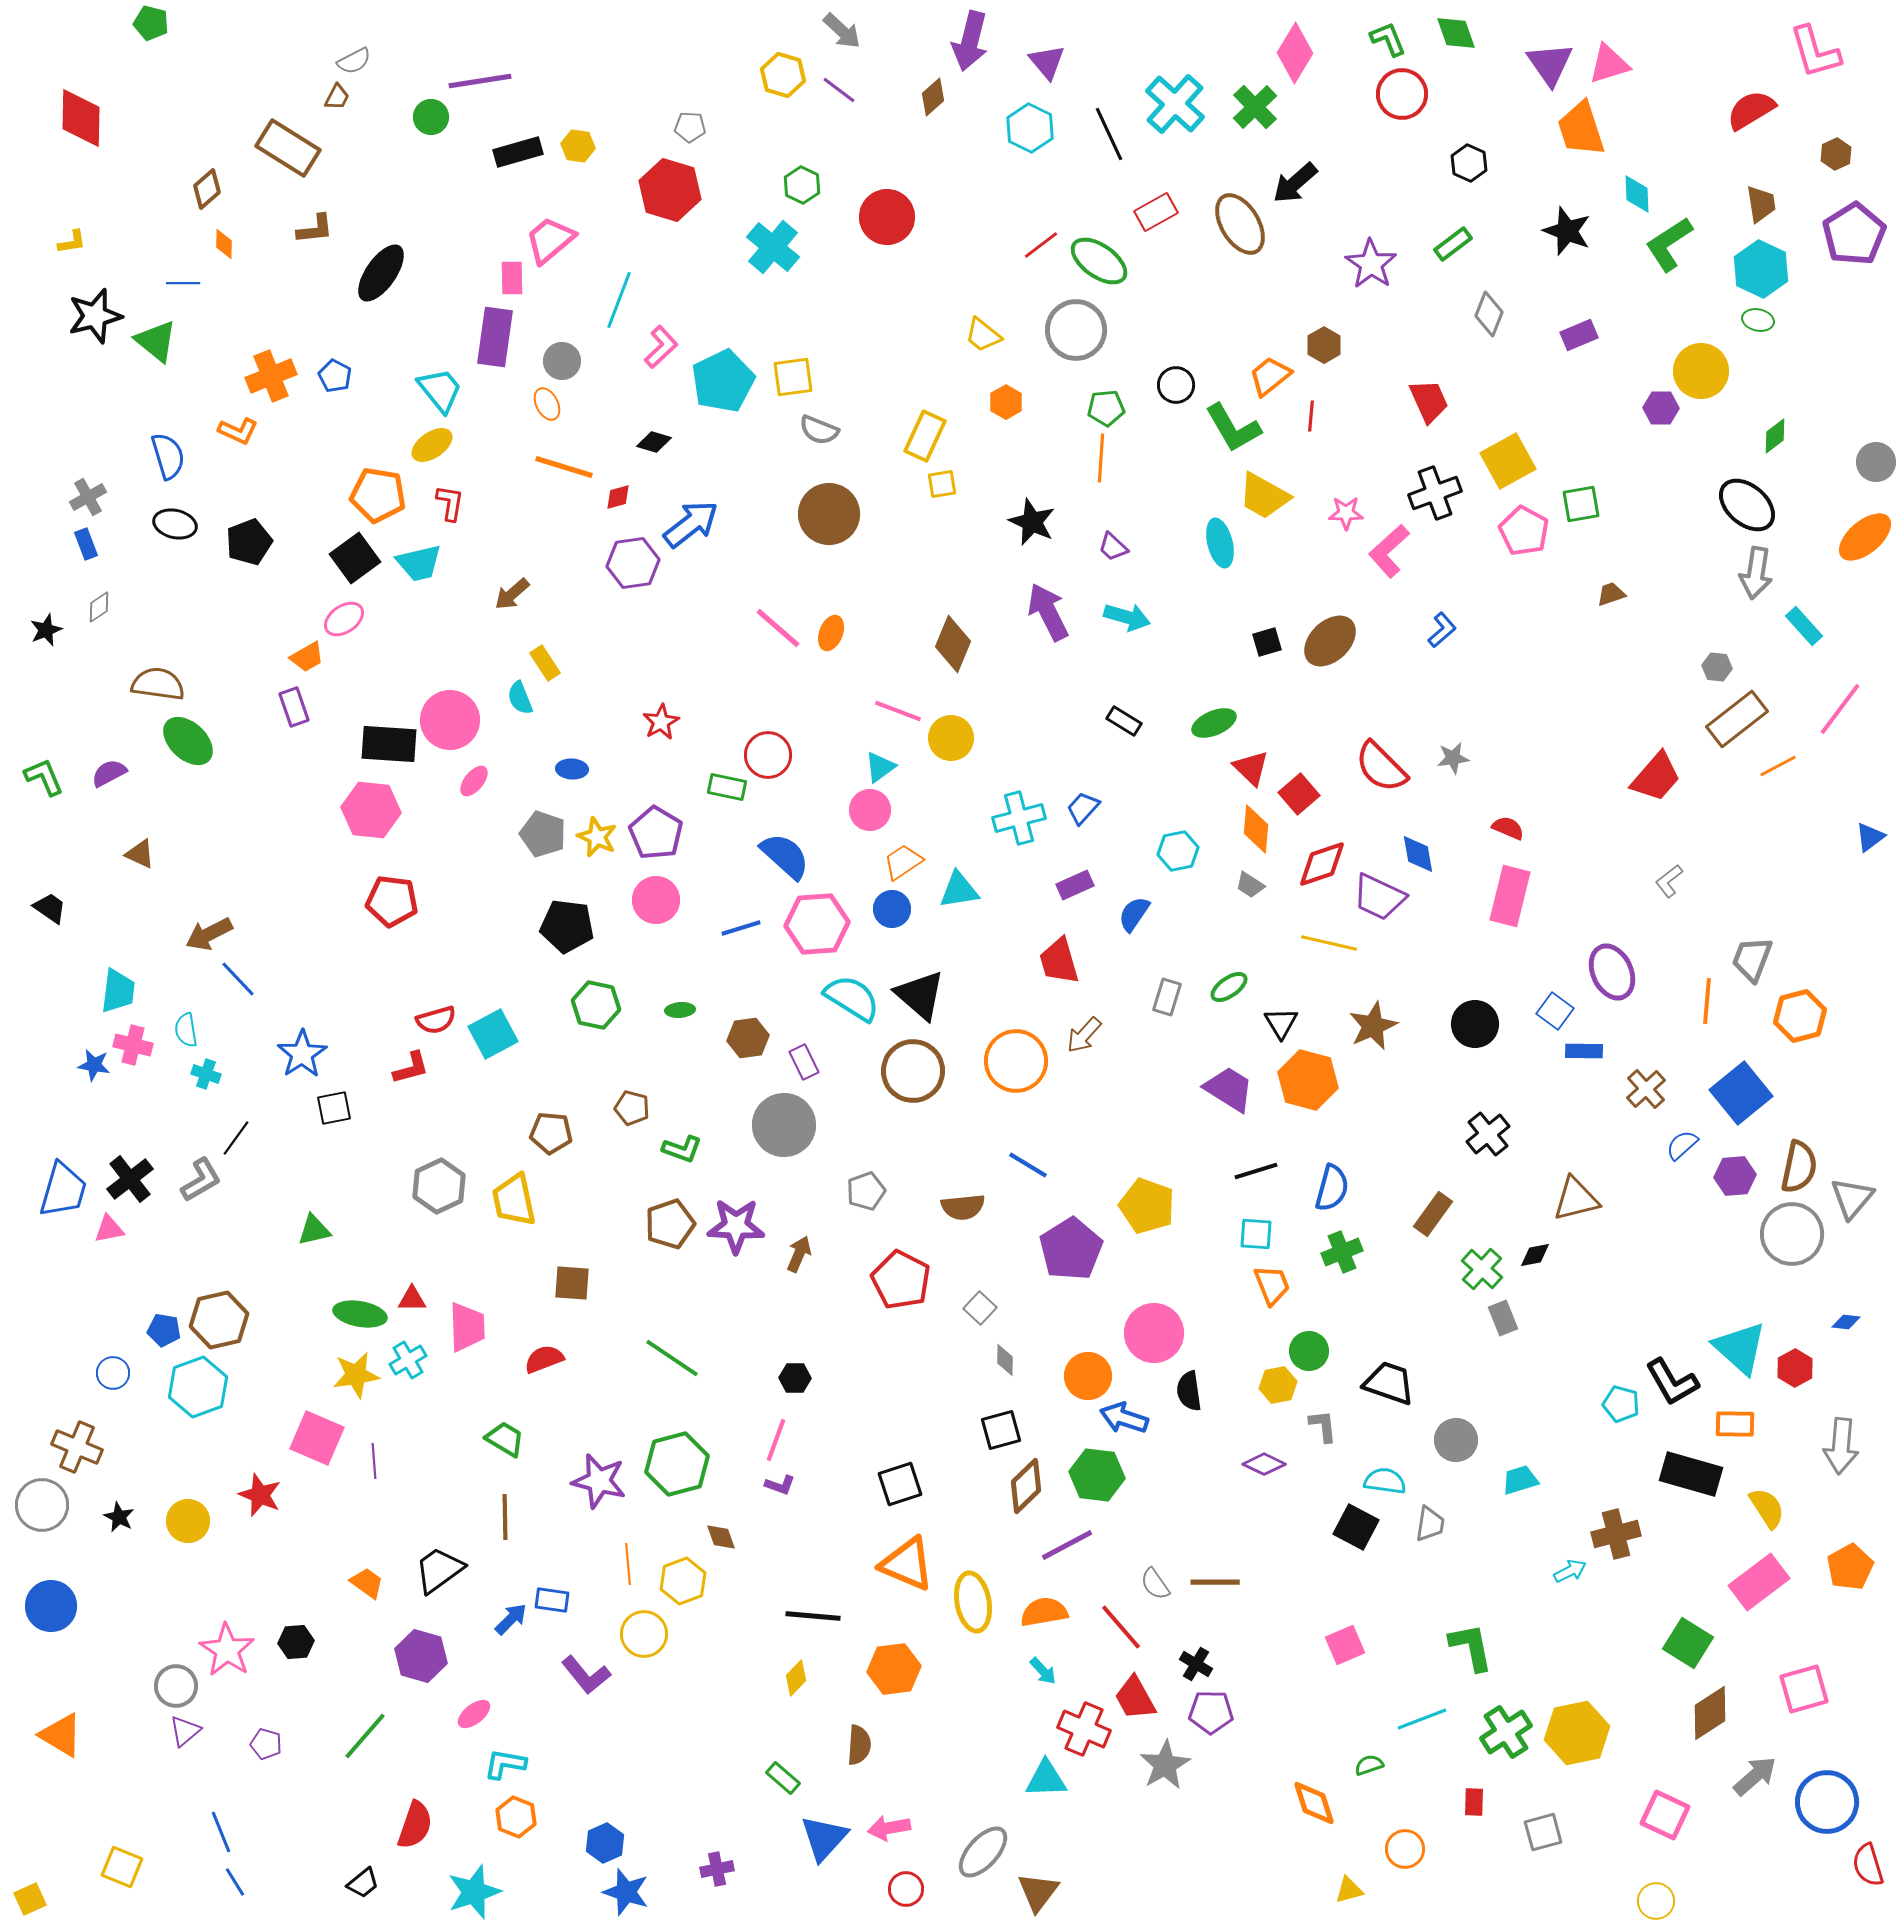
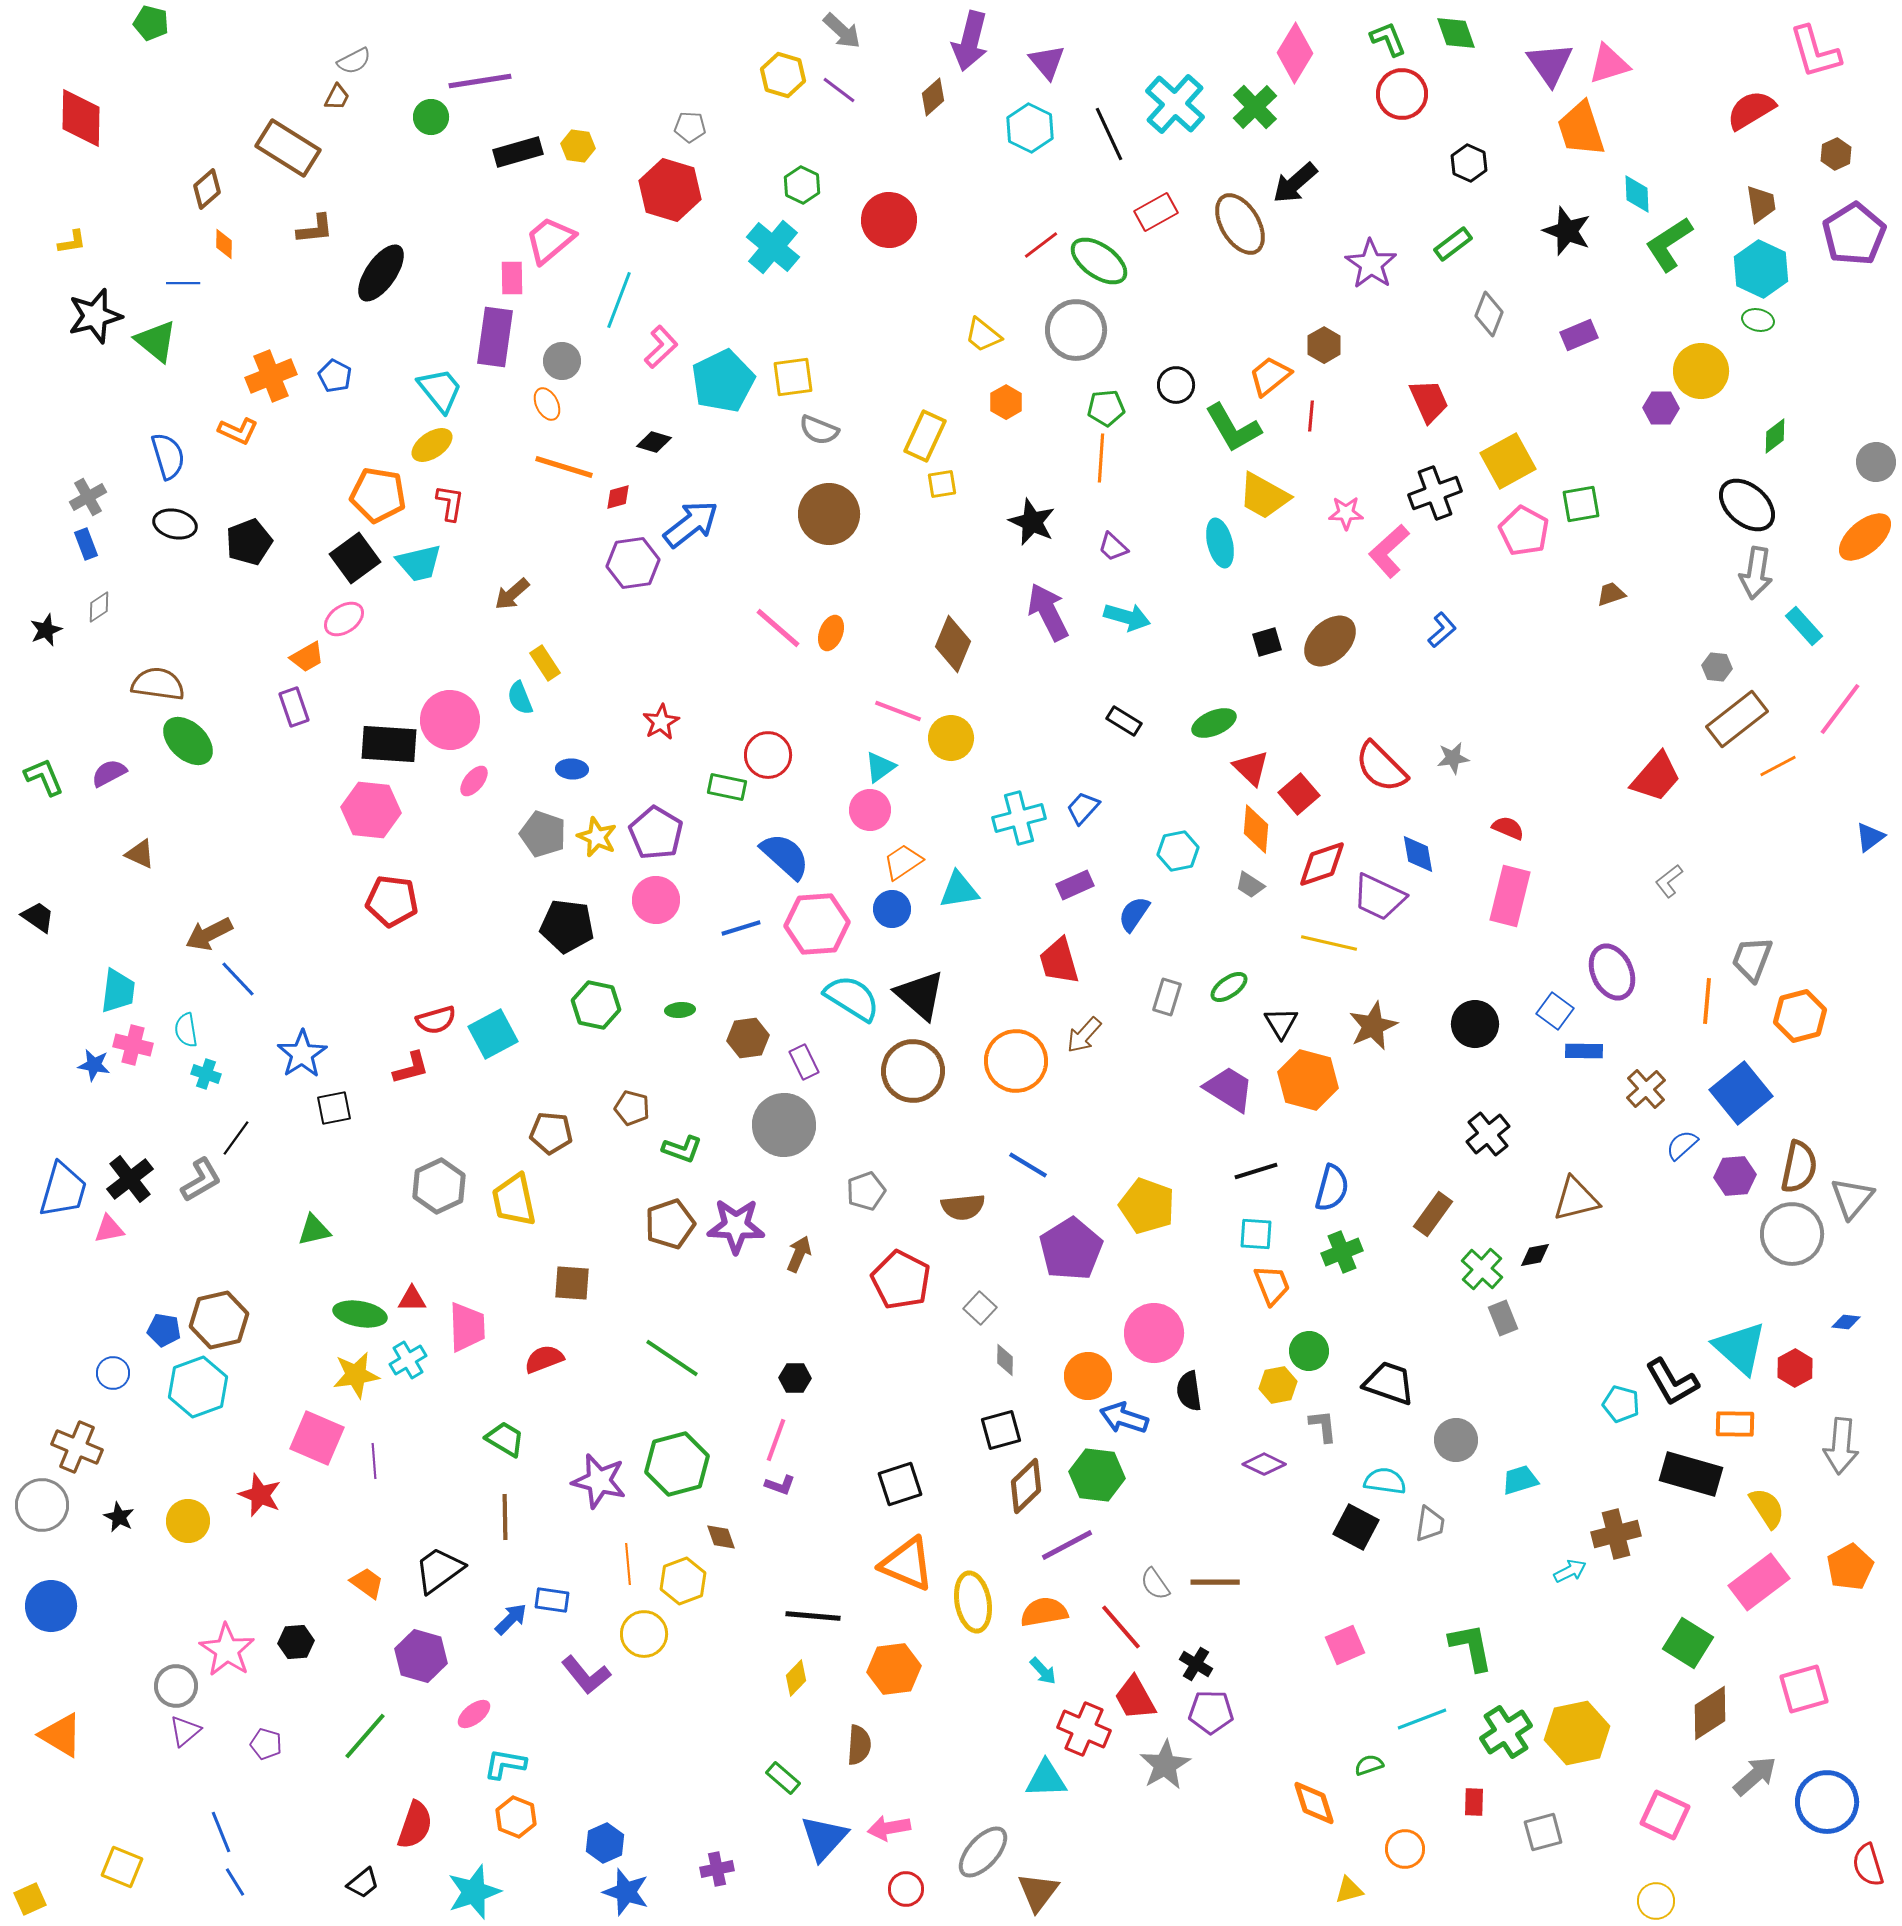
red circle at (887, 217): moved 2 px right, 3 px down
black trapezoid at (50, 908): moved 12 px left, 9 px down
